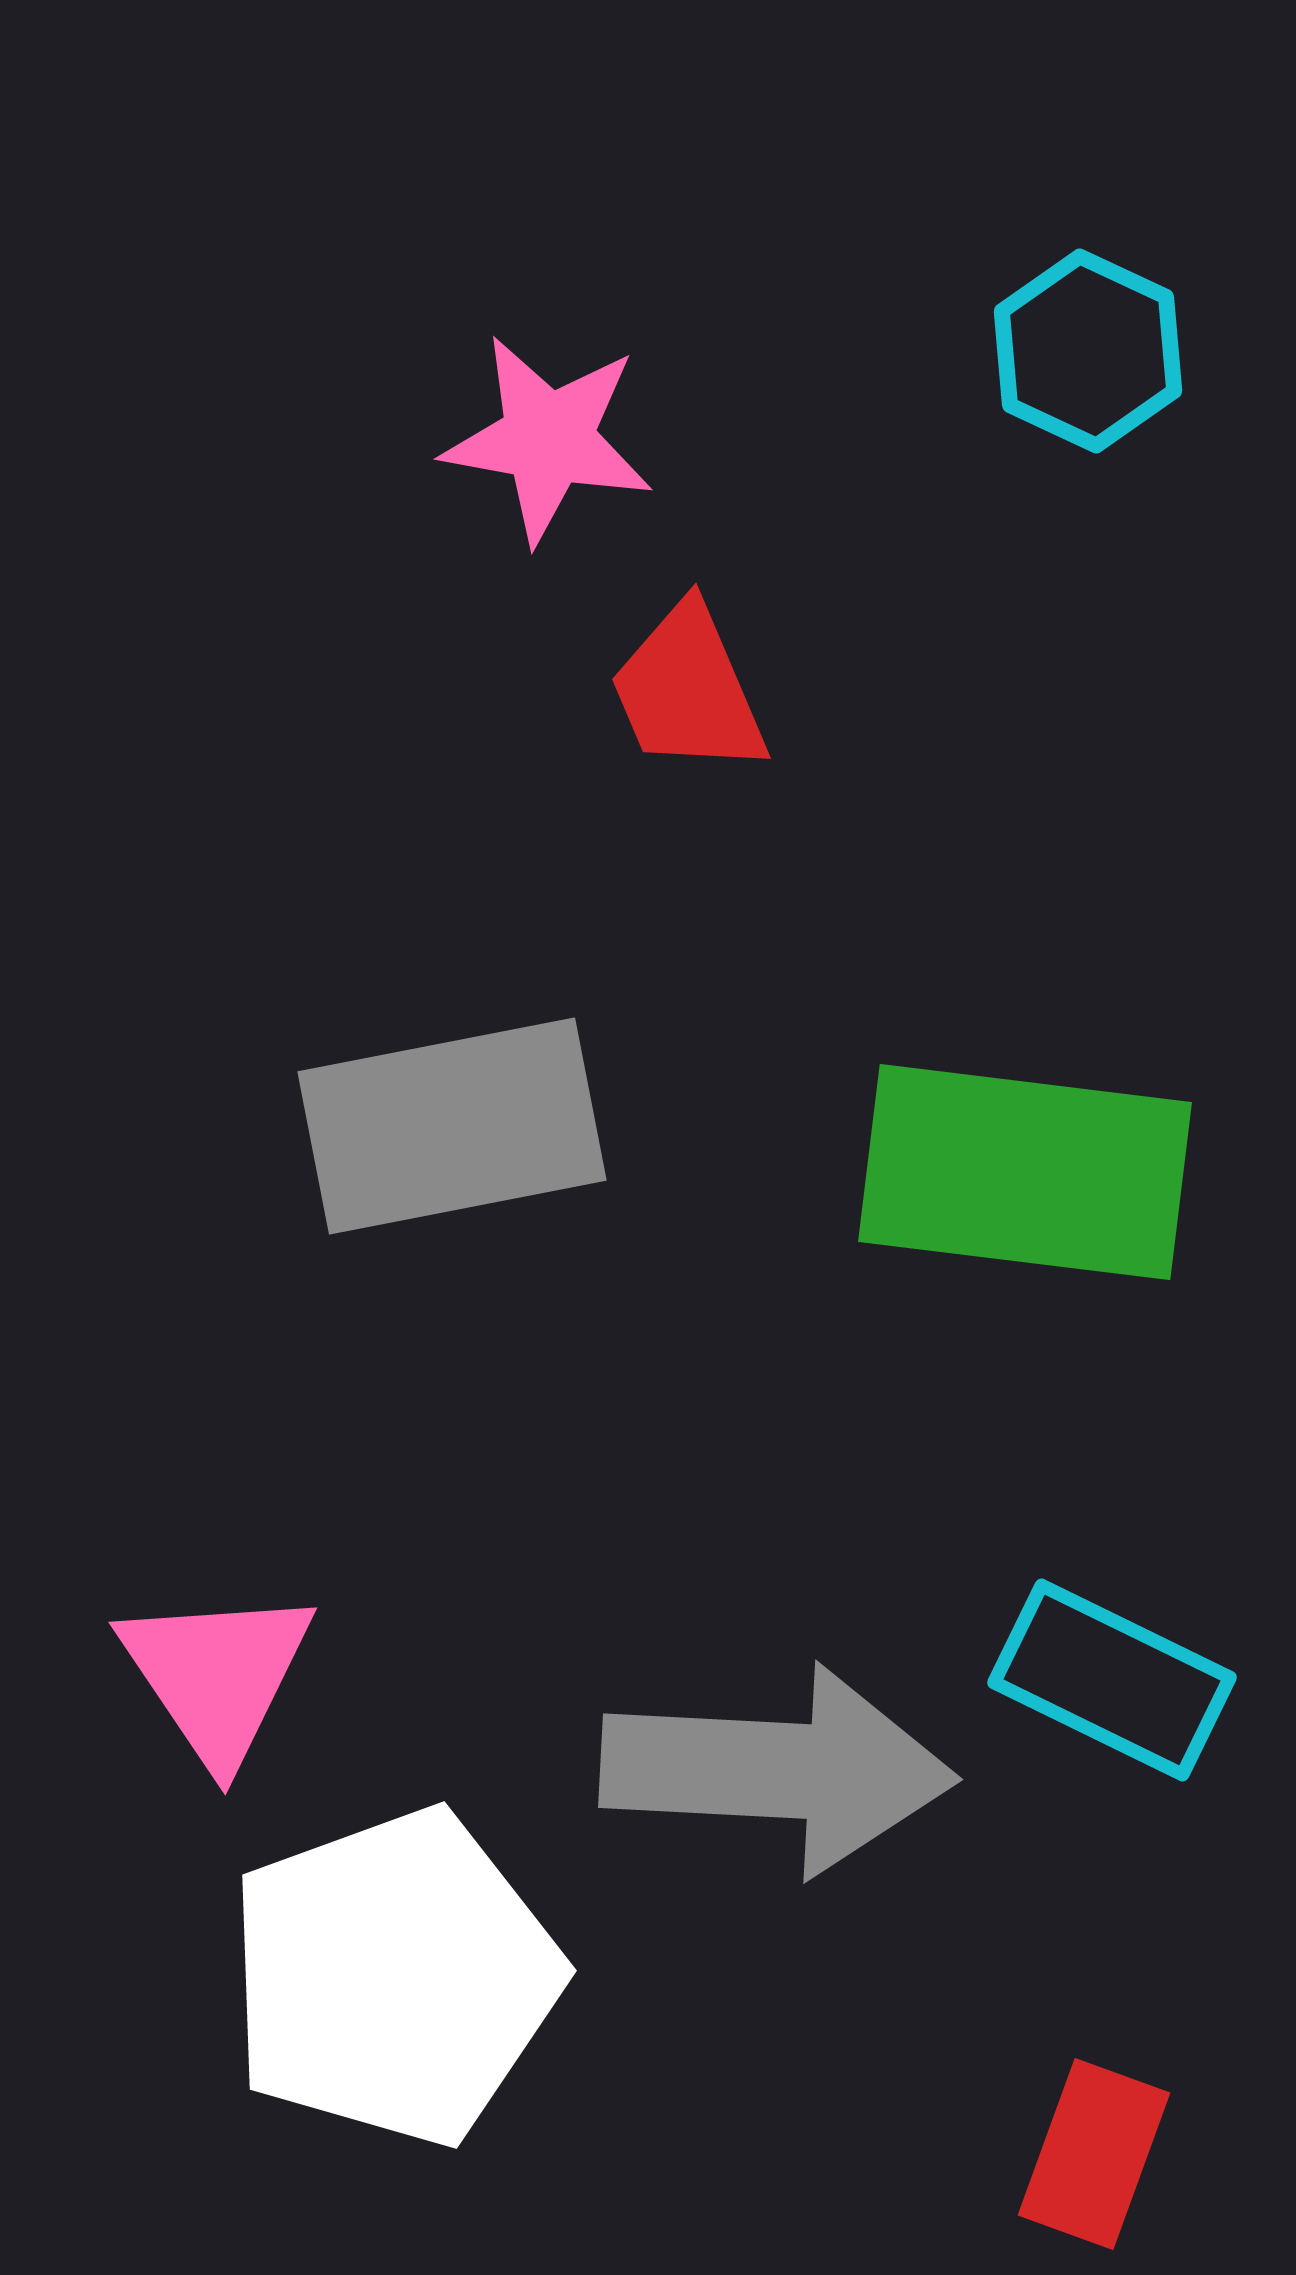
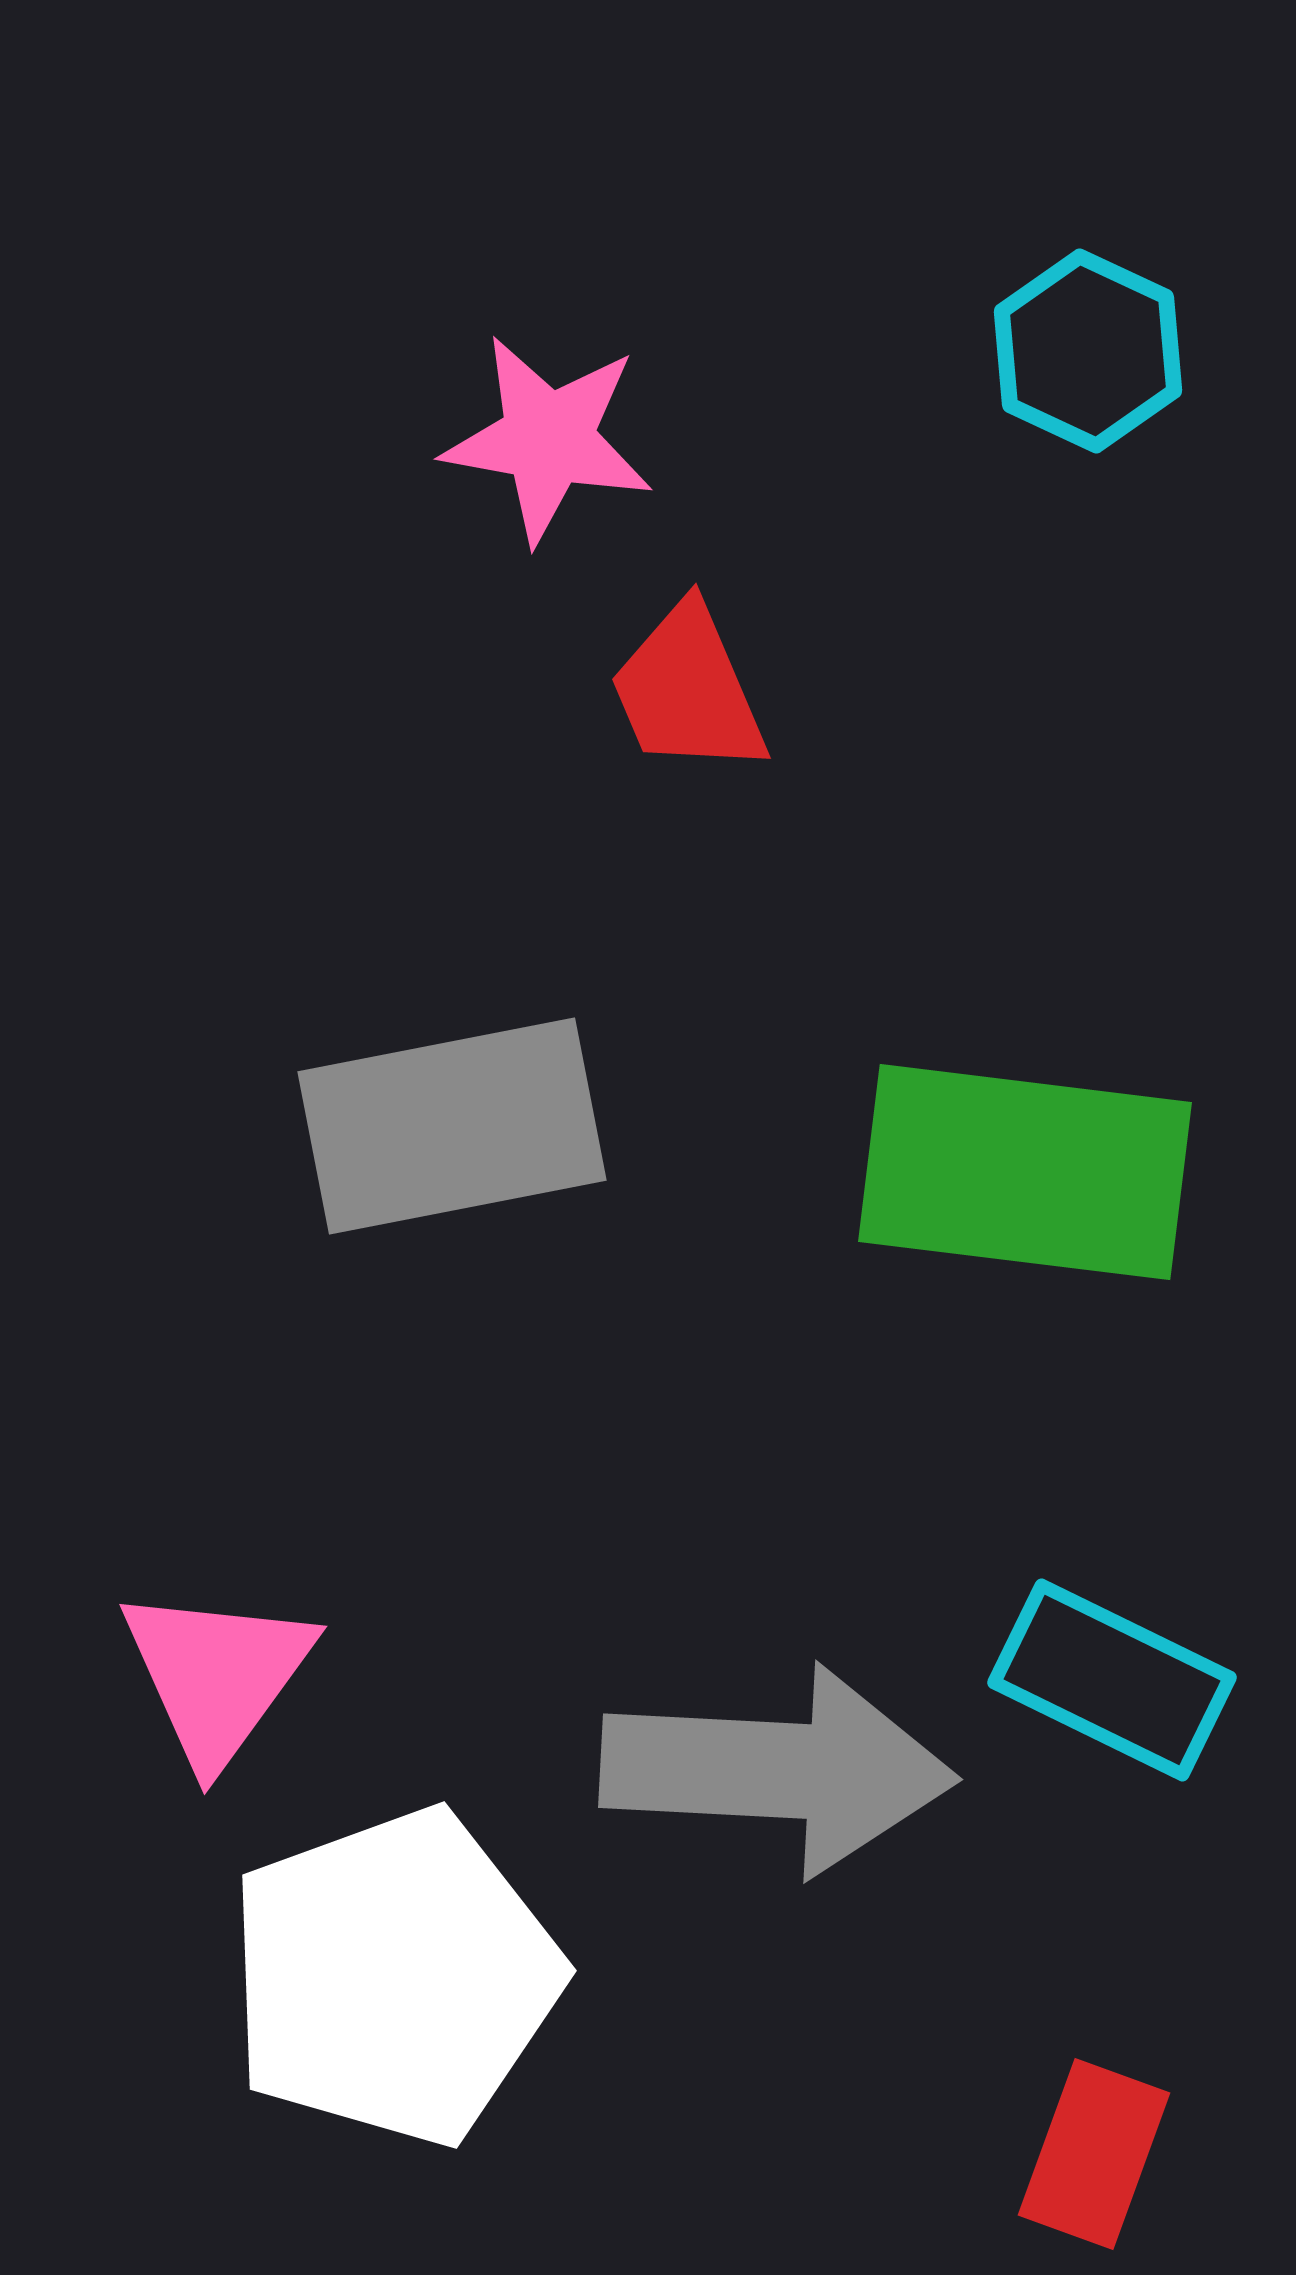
pink triangle: rotated 10 degrees clockwise
